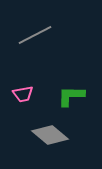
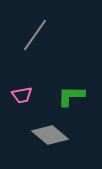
gray line: rotated 28 degrees counterclockwise
pink trapezoid: moved 1 px left, 1 px down
